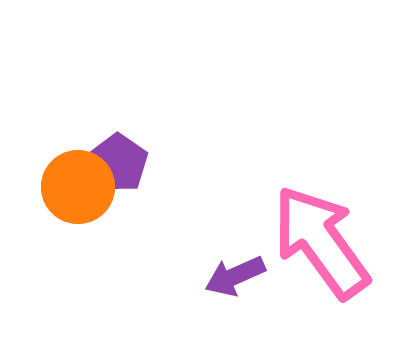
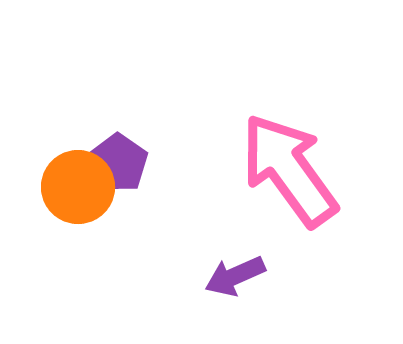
pink arrow: moved 32 px left, 72 px up
